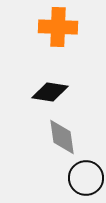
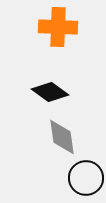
black diamond: rotated 27 degrees clockwise
